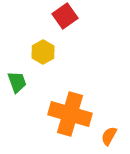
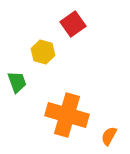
red square: moved 8 px right, 8 px down
yellow hexagon: rotated 15 degrees counterclockwise
orange cross: moved 3 px left, 1 px down
